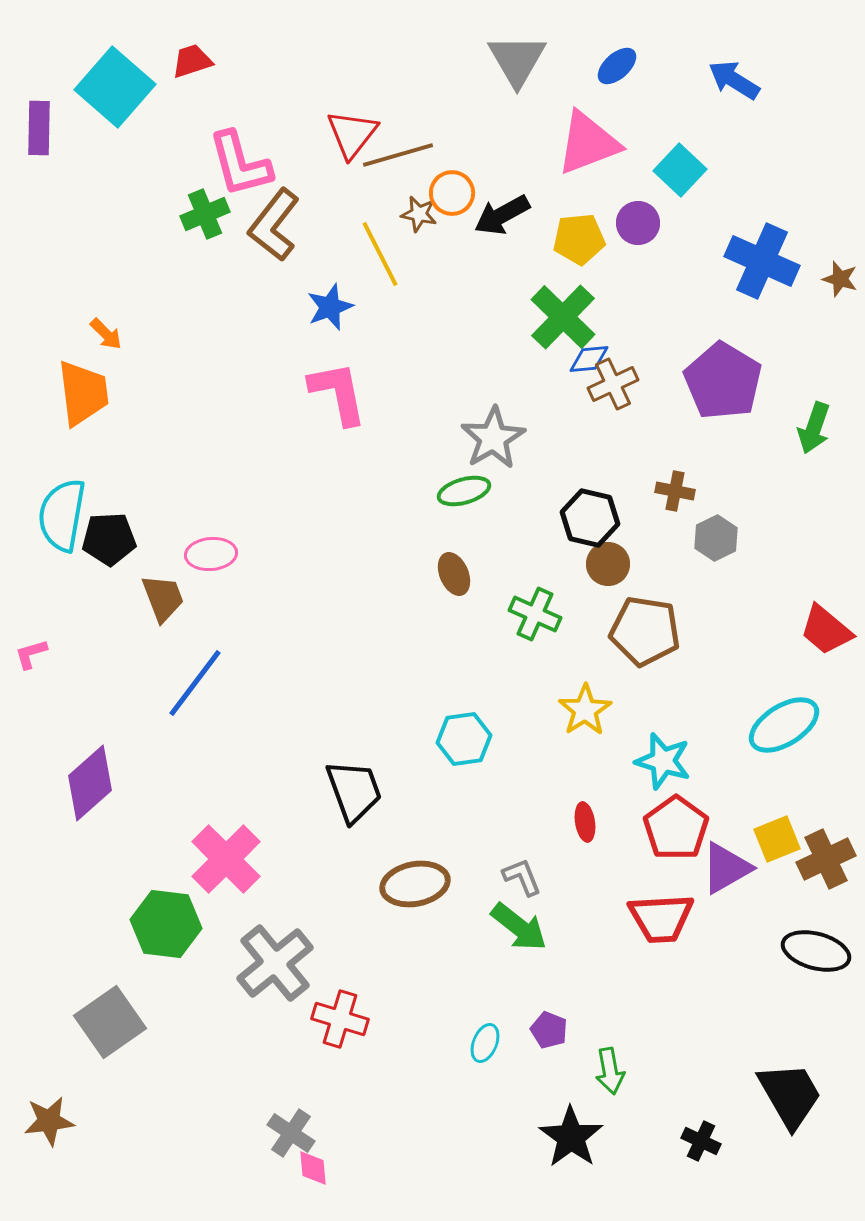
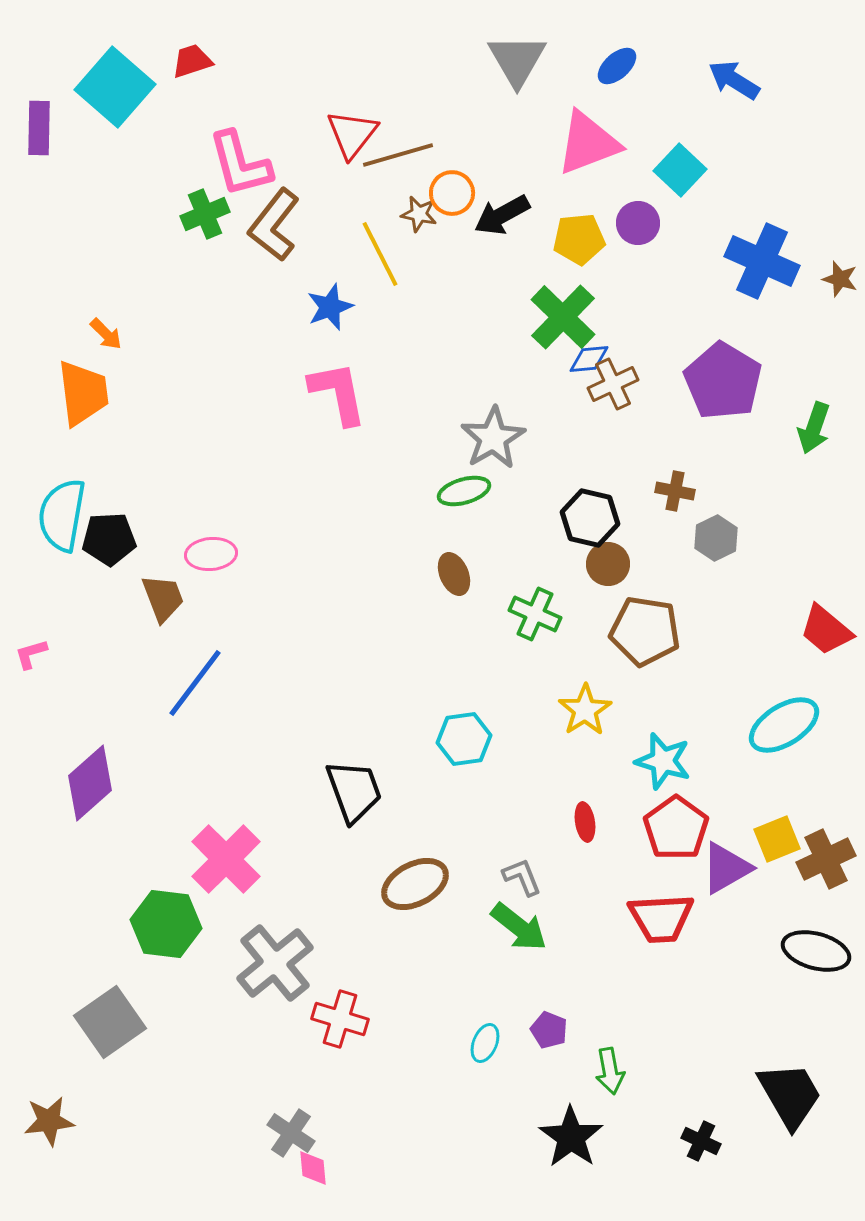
brown ellipse at (415, 884): rotated 16 degrees counterclockwise
